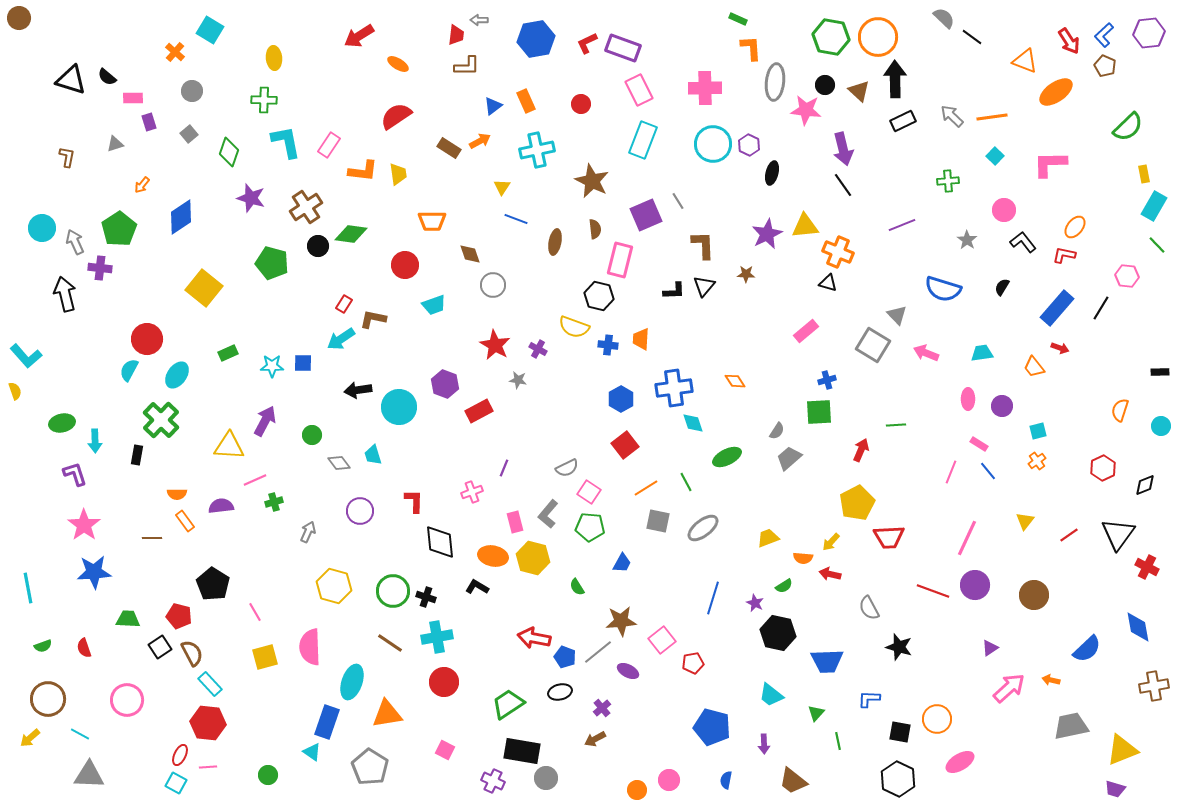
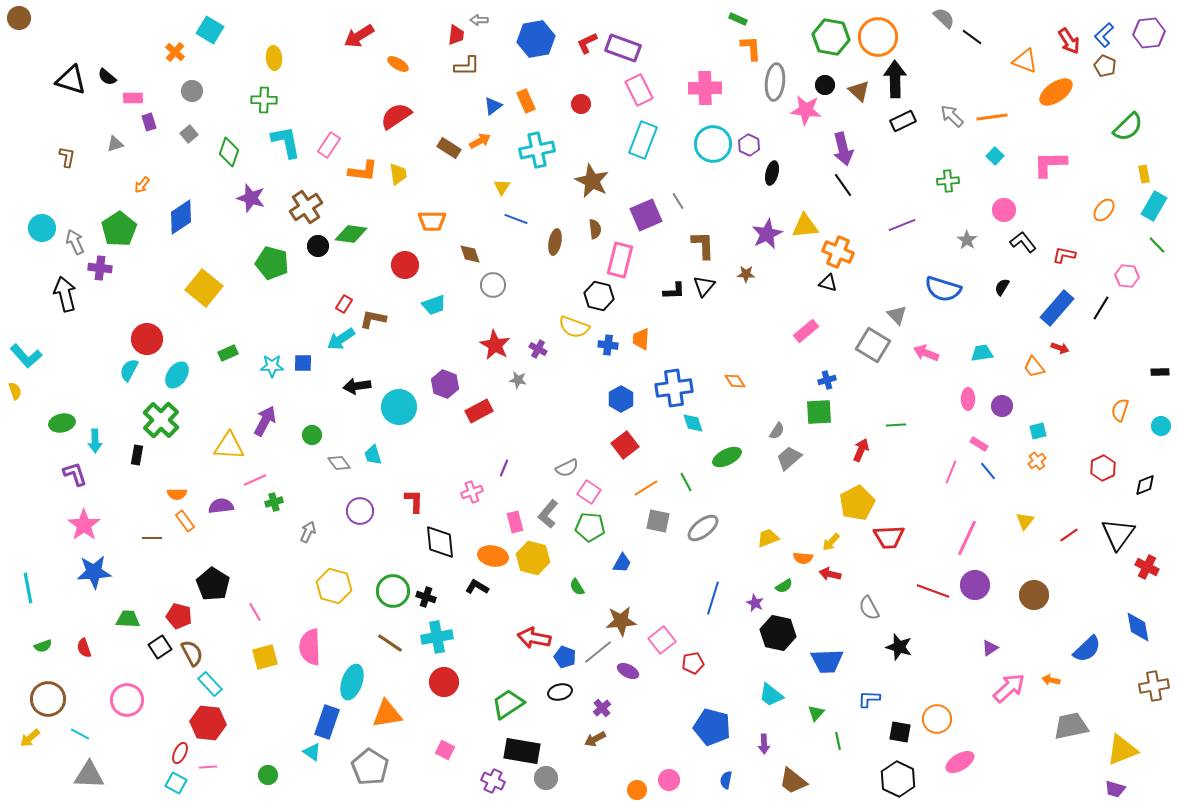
orange ellipse at (1075, 227): moved 29 px right, 17 px up
black arrow at (358, 390): moved 1 px left, 4 px up
red ellipse at (180, 755): moved 2 px up
